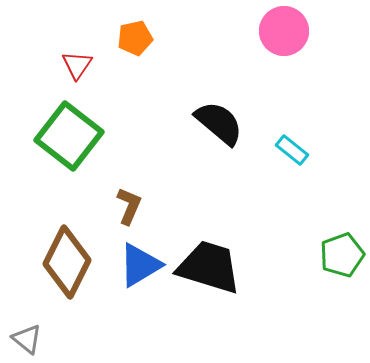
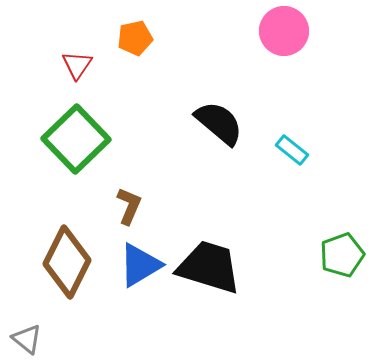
green square: moved 7 px right, 3 px down; rotated 8 degrees clockwise
